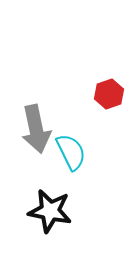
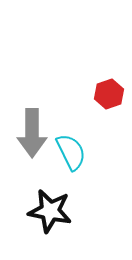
gray arrow: moved 4 px left, 4 px down; rotated 12 degrees clockwise
